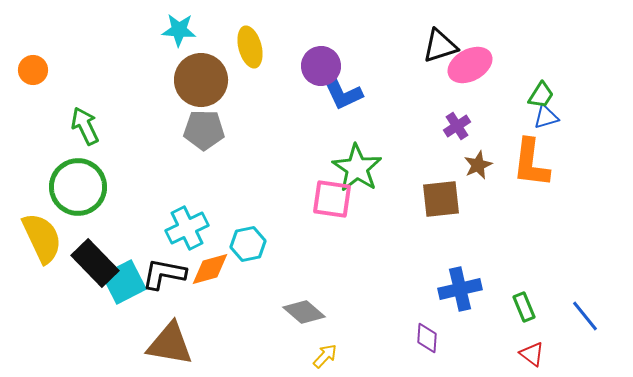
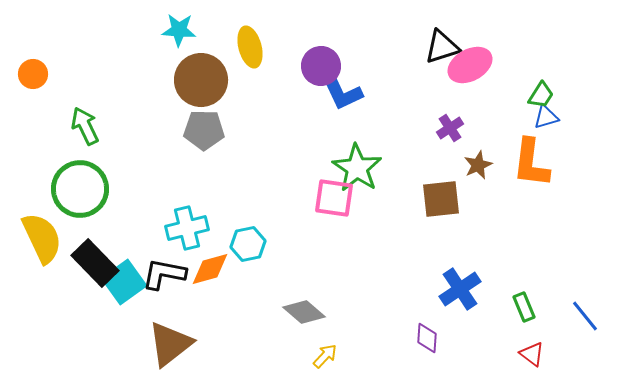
black triangle: moved 2 px right, 1 px down
orange circle: moved 4 px down
purple cross: moved 7 px left, 2 px down
green circle: moved 2 px right, 2 px down
pink square: moved 2 px right, 1 px up
cyan cross: rotated 12 degrees clockwise
cyan square: rotated 9 degrees counterclockwise
blue cross: rotated 21 degrees counterclockwise
brown triangle: rotated 48 degrees counterclockwise
